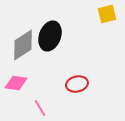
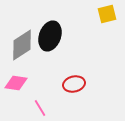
gray diamond: moved 1 px left
red ellipse: moved 3 px left
